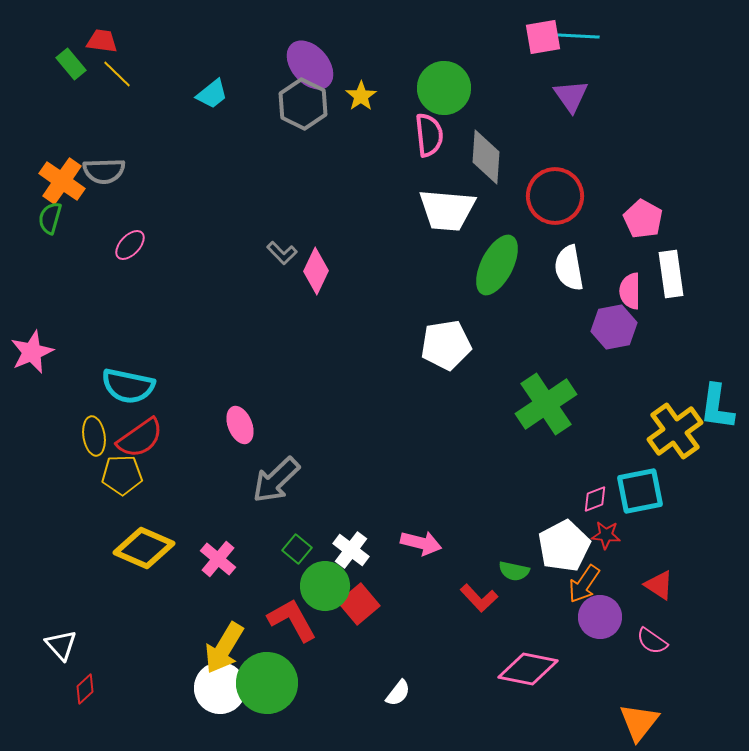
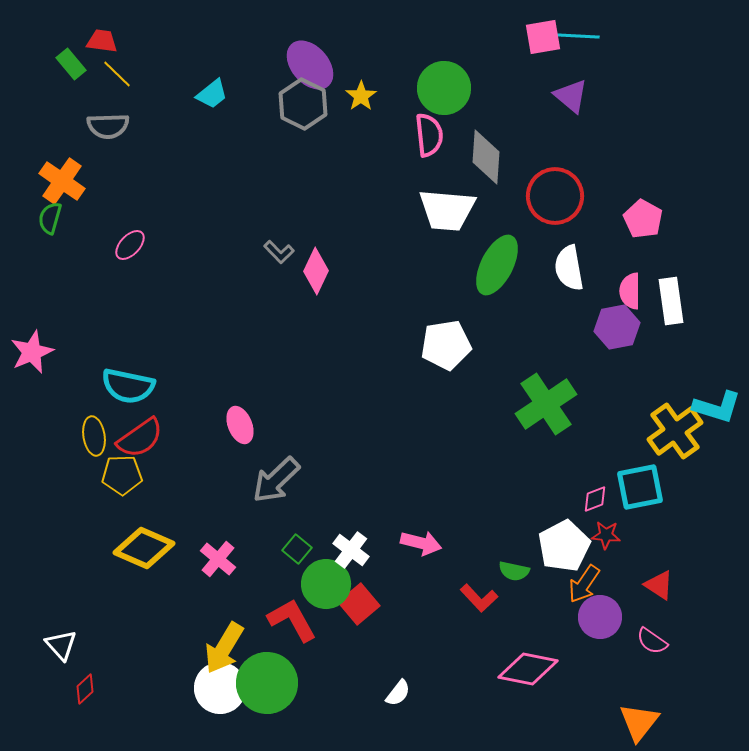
purple triangle at (571, 96): rotated 15 degrees counterclockwise
gray semicircle at (104, 171): moved 4 px right, 45 px up
gray L-shape at (282, 253): moved 3 px left, 1 px up
white rectangle at (671, 274): moved 27 px down
purple hexagon at (614, 327): moved 3 px right
cyan L-shape at (717, 407): rotated 81 degrees counterclockwise
cyan square at (640, 491): moved 4 px up
green circle at (325, 586): moved 1 px right, 2 px up
